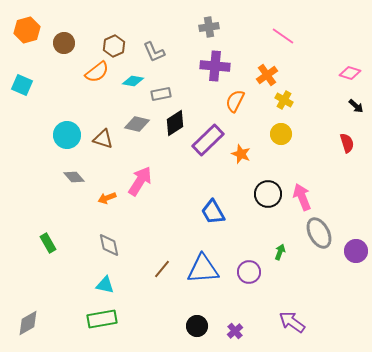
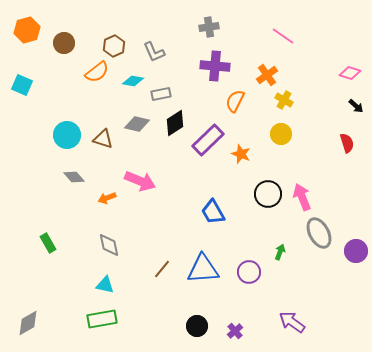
pink arrow at (140, 181): rotated 80 degrees clockwise
